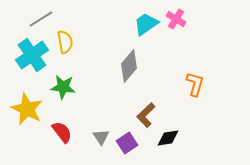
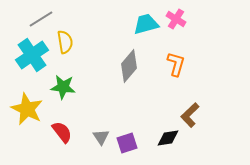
cyan trapezoid: rotated 20 degrees clockwise
orange L-shape: moved 19 px left, 20 px up
brown L-shape: moved 44 px right
purple square: rotated 15 degrees clockwise
